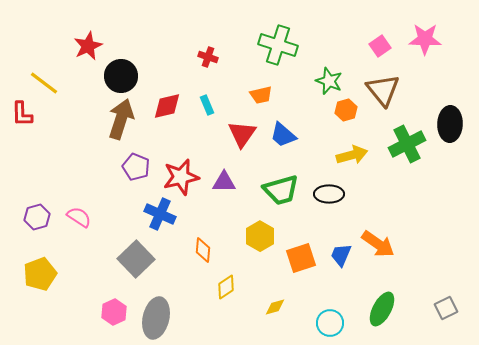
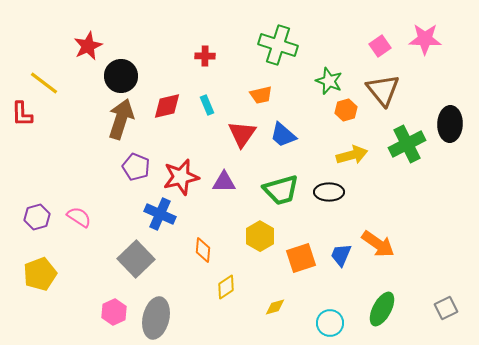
red cross at (208, 57): moved 3 px left, 1 px up; rotated 18 degrees counterclockwise
black ellipse at (329, 194): moved 2 px up
